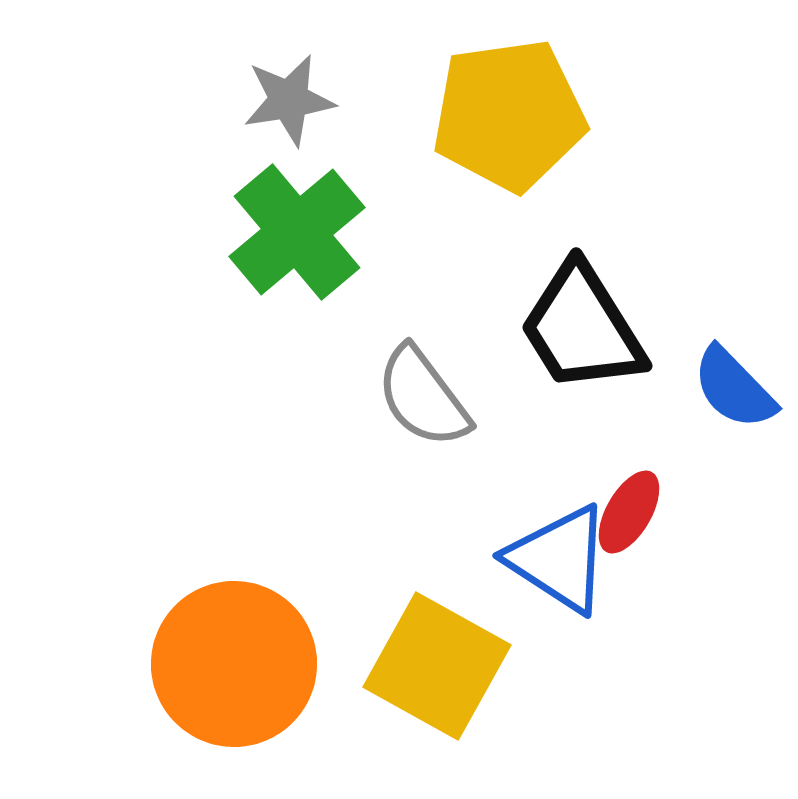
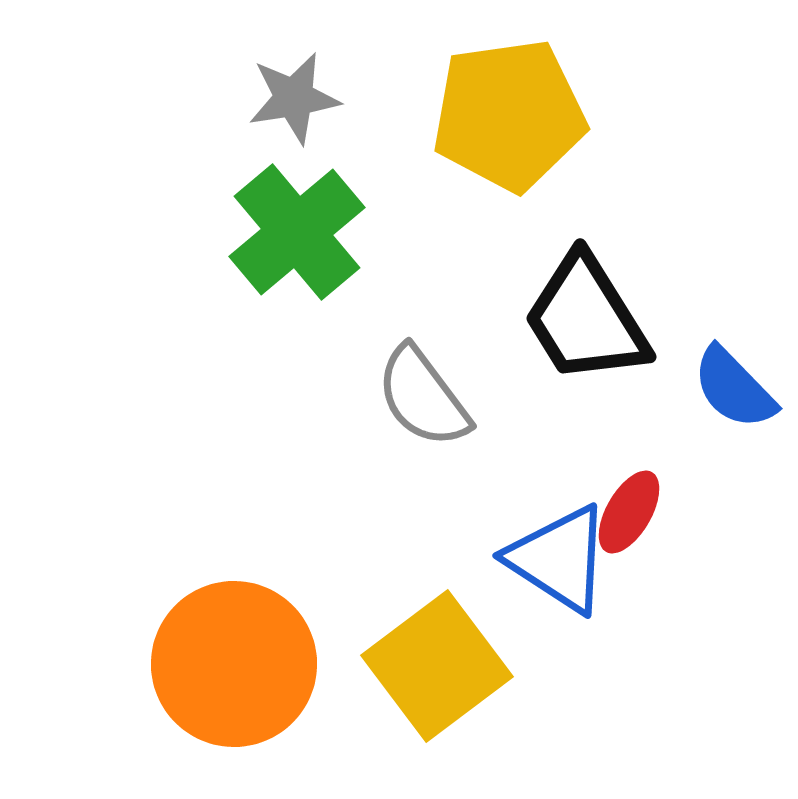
gray star: moved 5 px right, 2 px up
black trapezoid: moved 4 px right, 9 px up
yellow square: rotated 24 degrees clockwise
